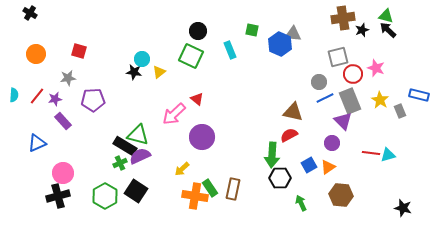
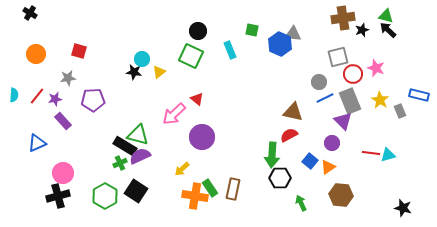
blue square at (309, 165): moved 1 px right, 4 px up; rotated 21 degrees counterclockwise
